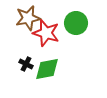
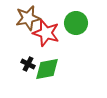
black cross: moved 2 px right
